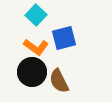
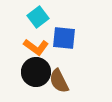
cyan square: moved 2 px right, 2 px down; rotated 10 degrees clockwise
blue square: rotated 20 degrees clockwise
black circle: moved 4 px right
